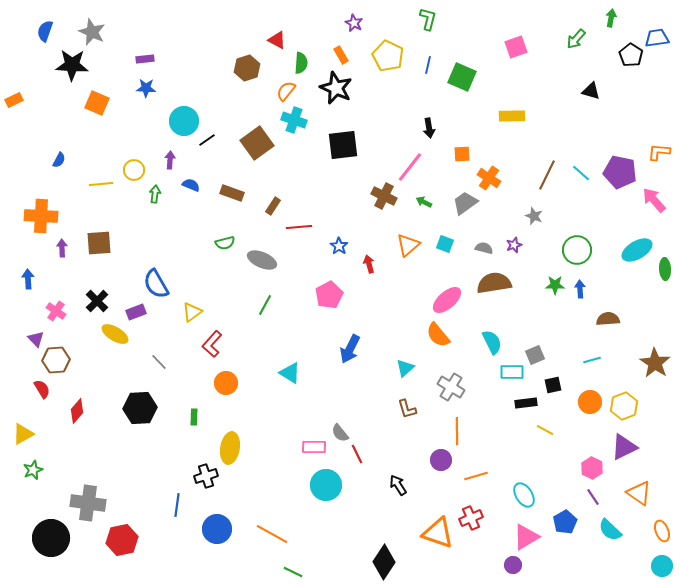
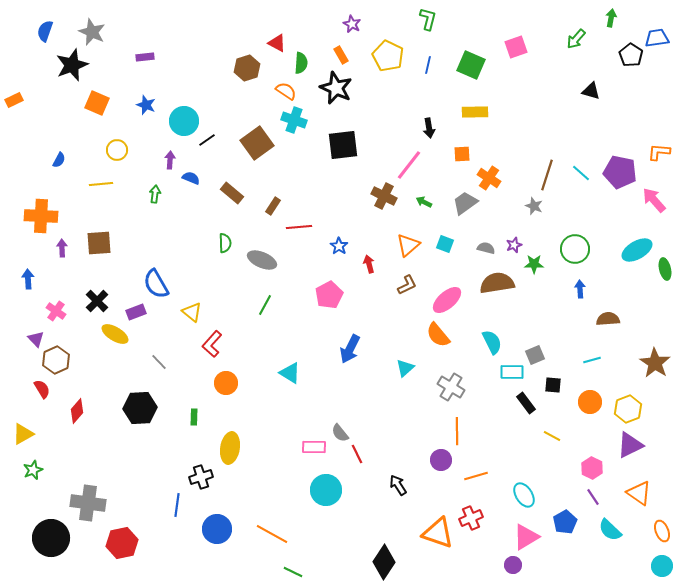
purple star at (354, 23): moved 2 px left, 1 px down
red triangle at (277, 40): moved 3 px down
purple rectangle at (145, 59): moved 2 px up
black star at (72, 65): rotated 24 degrees counterclockwise
green square at (462, 77): moved 9 px right, 12 px up
blue star at (146, 88): moved 17 px down; rotated 18 degrees clockwise
orange semicircle at (286, 91): rotated 85 degrees clockwise
yellow rectangle at (512, 116): moved 37 px left, 4 px up
pink line at (410, 167): moved 1 px left, 2 px up
yellow circle at (134, 170): moved 17 px left, 20 px up
brown line at (547, 175): rotated 8 degrees counterclockwise
blue semicircle at (191, 185): moved 7 px up
brown rectangle at (232, 193): rotated 20 degrees clockwise
gray star at (534, 216): moved 10 px up
green semicircle at (225, 243): rotated 78 degrees counterclockwise
gray semicircle at (484, 248): moved 2 px right
green circle at (577, 250): moved 2 px left, 1 px up
green ellipse at (665, 269): rotated 10 degrees counterclockwise
brown semicircle at (494, 283): moved 3 px right
green star at (555, 285): moved 21 px left, 21 px up
yellow triangle at (192, 312): rotated 45 degrees counterclockwise
brown hexagon at (56, 360): rotated 20 degrees counterclockwise
black square at (553, 385): rotated 18 degrees clockwise
black rectangle at (526, 403): rotated 60 degrees clockwise
yellow hexagon at (624, 406): moved 4 px right, 3 px down
brown L-shape at (407, 409): moved 124 px up; rotated 100 degrees counterclockwise
yellow line at (545, 430): moved 7 px right, 6 px down
purple triangle at (624, 447): moved 6 px right, 2 px up
black cross at (206, 476): moved 5 px left, 1 px down
cyan circle at (326, 485): moved 5 px down
red hexagon at (122, 540): moved 3 px down
